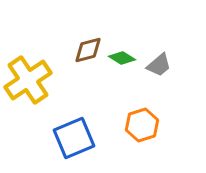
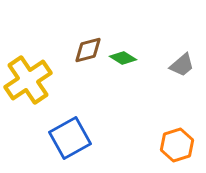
green diamond: moved 1 px right
gray trapezoid: moved 23 px right
orange hexagon: moved 35 px right, 20 px down
blue square: moved 4 px left; rotated 6 degrees counterclockwise
